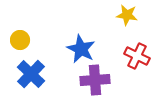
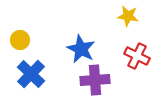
yellow star: moved 1 px right, 1 px down
